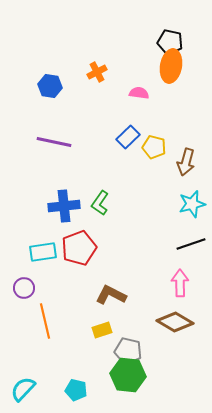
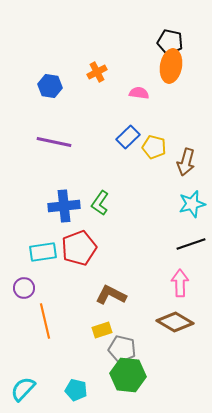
gray pentagon: moved 6 px left, 2 px up
